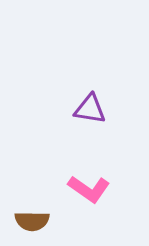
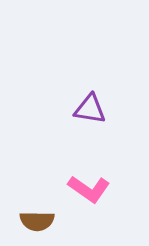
brown semicircle: moved 5 px right
